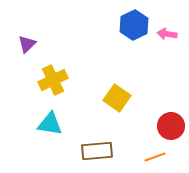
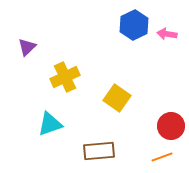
purple triangle: moved 3 px down
yellow cross: moved 12 px right, 3 px up
cyan triangle: rotated 28 degrees counterclockwise
brown rectangle: moved 2 px right
orange line: moved 7 px right
